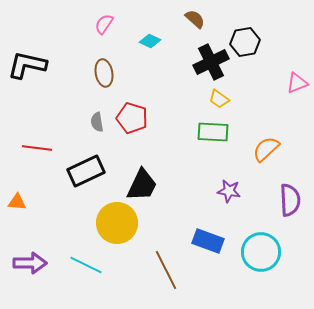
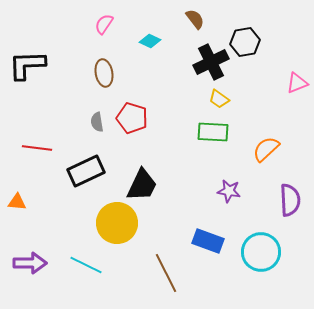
brown semicircle: rotated 10 degrees clockwise
black L-shape: rotated 15 degrees counterclockwise
brown line: moved 3 px down
